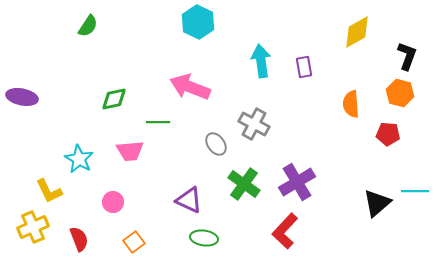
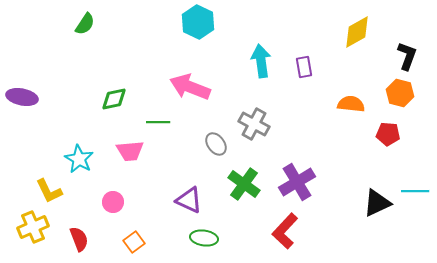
green semicircle: moved 3 px left, 2 px up
orange semicircle: rotated 100 degrees clockwise
black triangle: rotated 16 degrees clockwise
